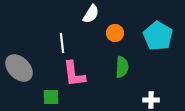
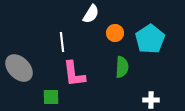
cyan pentagon: moved 8 px left, 3 px down; rotated 8 degrees clockwise
white line: moved 1 px up
